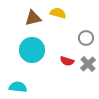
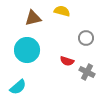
yellow semicircle: moved 4 px right, 2 px up
cyan circle: moved 5 px left
gray cross: moved 1 px left, 8 px down; rotated 21 degrees counterclockwise
cyan semicircle: rotated 132 degrees clockwise
